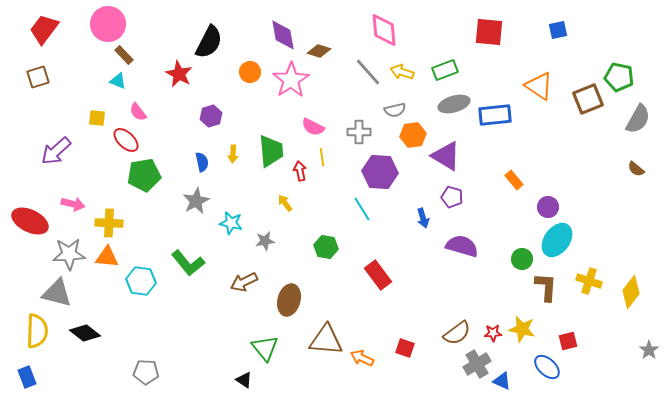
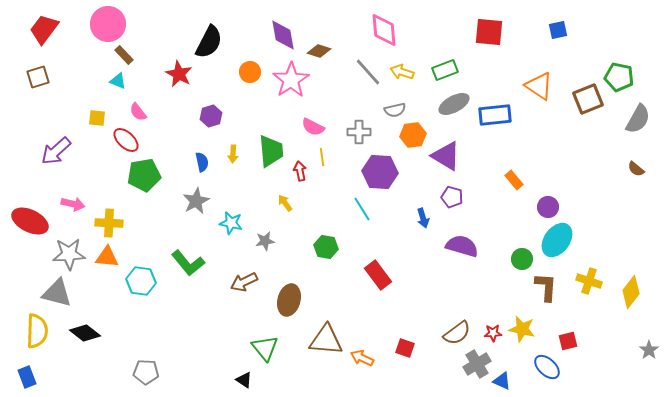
gray ellipse at (454, 104): rotated 12 degrees counterclockwise
